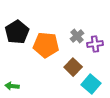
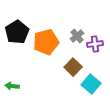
orange pentagon: moved 3 px up; rotated 20 degrees counterclockwise
